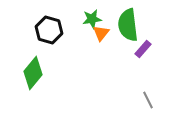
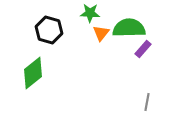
green star: moved 2 px left, 6 px up; rotated 12 degrees clockwise
green semicircle: moved 1 px right, 3 px down; rotated 96 degrees clockwise
green diamond: rotated 12 degrees clockwise
gray line: moved 1 px left, 2 px down; rotated 36 degrees clockwise
